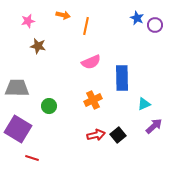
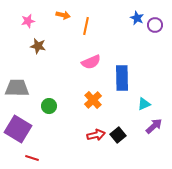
orange cross: rotated 18 degrees counterclockwise
